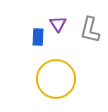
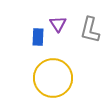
yellow circle: moved 3 px left, 1 px up
